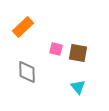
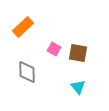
pink square: moved 2 px left; rotated 16 degrees clockwise
